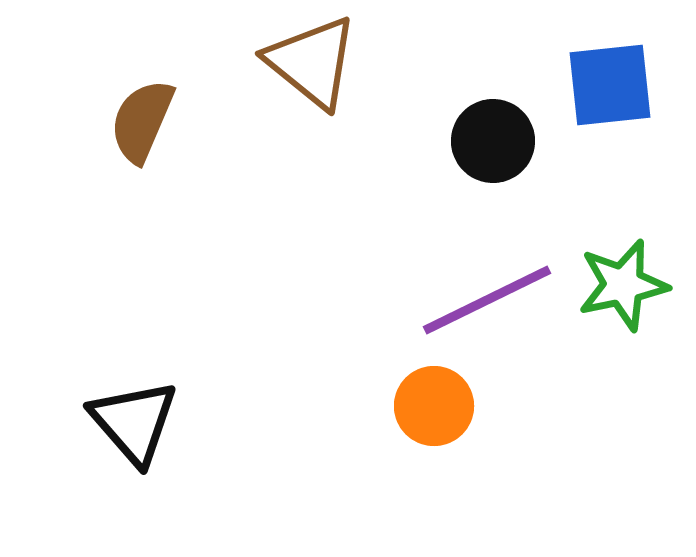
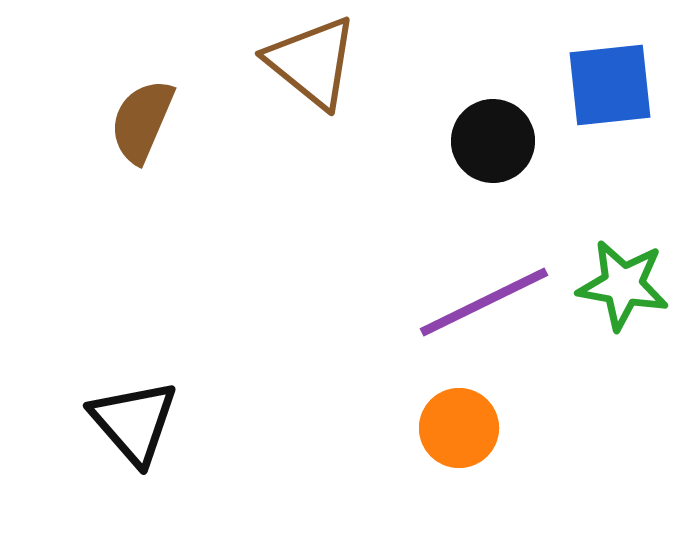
green star: rotated 22 degrees clockwise
purple line: moved 3 px left, 2 px down
orange circle: moved 25 px right, 22 px down
